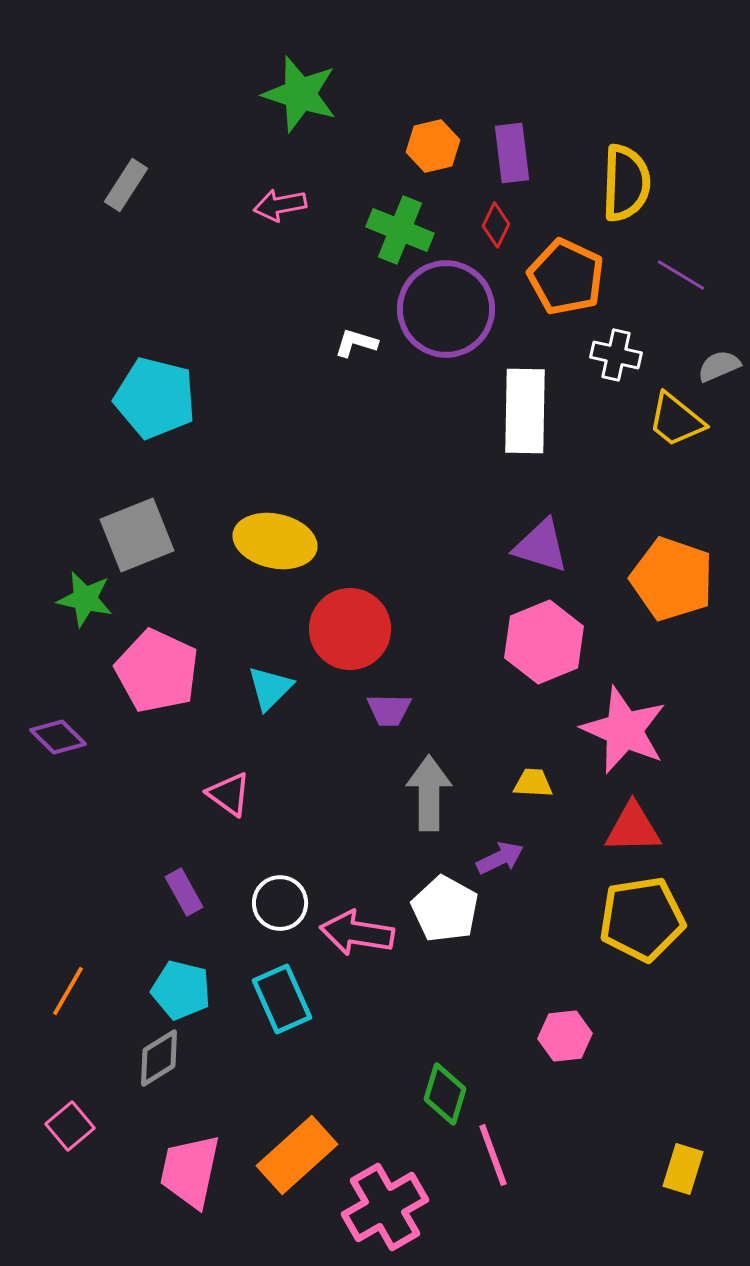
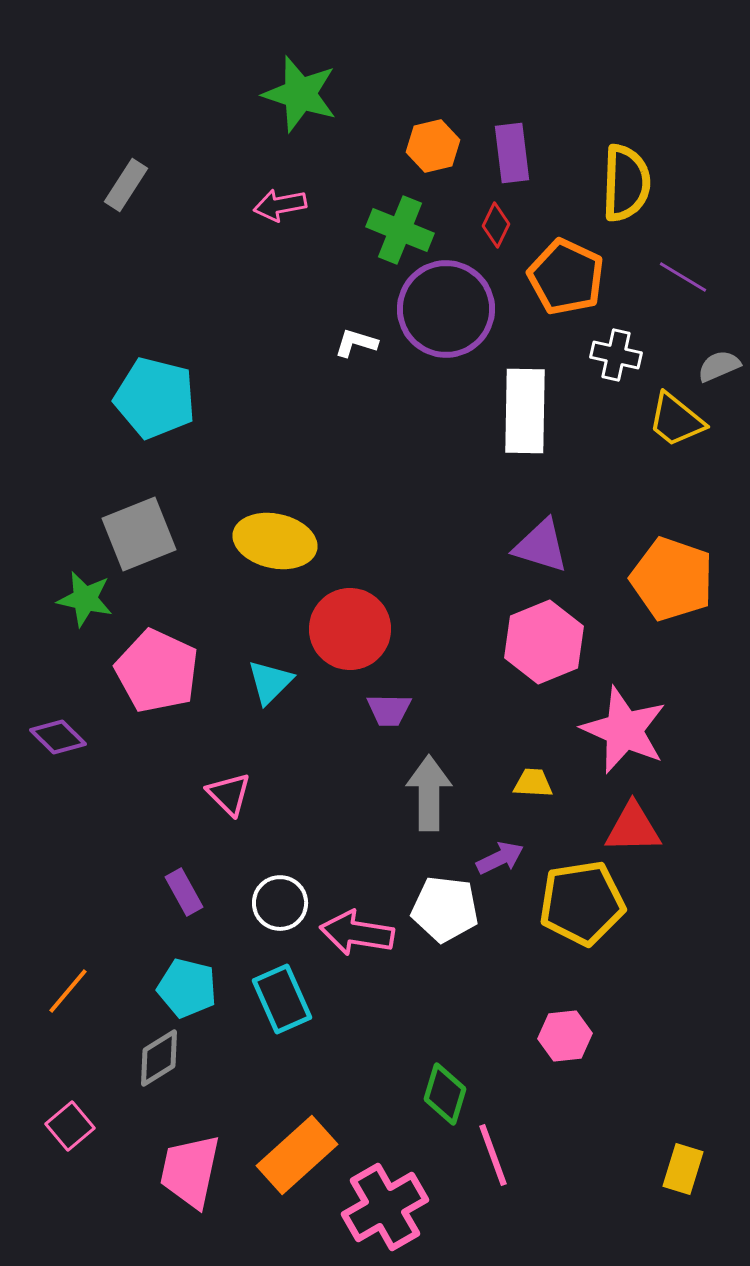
purple line at (681, 275): moved 2 px right, 2 px down
gray square at (137, 535): moved 2 px right, 1 px up
cyan triangle at (270, 688): moved 6 px up
pink triangle at (229, 794): rotated 9 degrees clockwise
white pentagon at (445, 909): rotated 22 degrees counterclockwise
yellow pentagon at (642, 919): moved 60 px left, 16 px up
cyan pentagon at (181, 990): moved 6 px right, 2 px up
orange line at (68, 991): rotated 10 degrees clockwise
